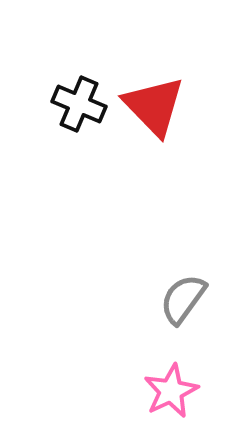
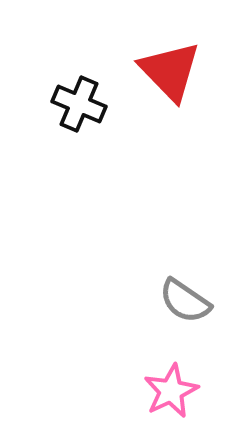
red triangle: moved 16 px right, 35 px up
gray semicircle: moved 2 px right, 2 px down; rotated 92 degrees counterclockwise
